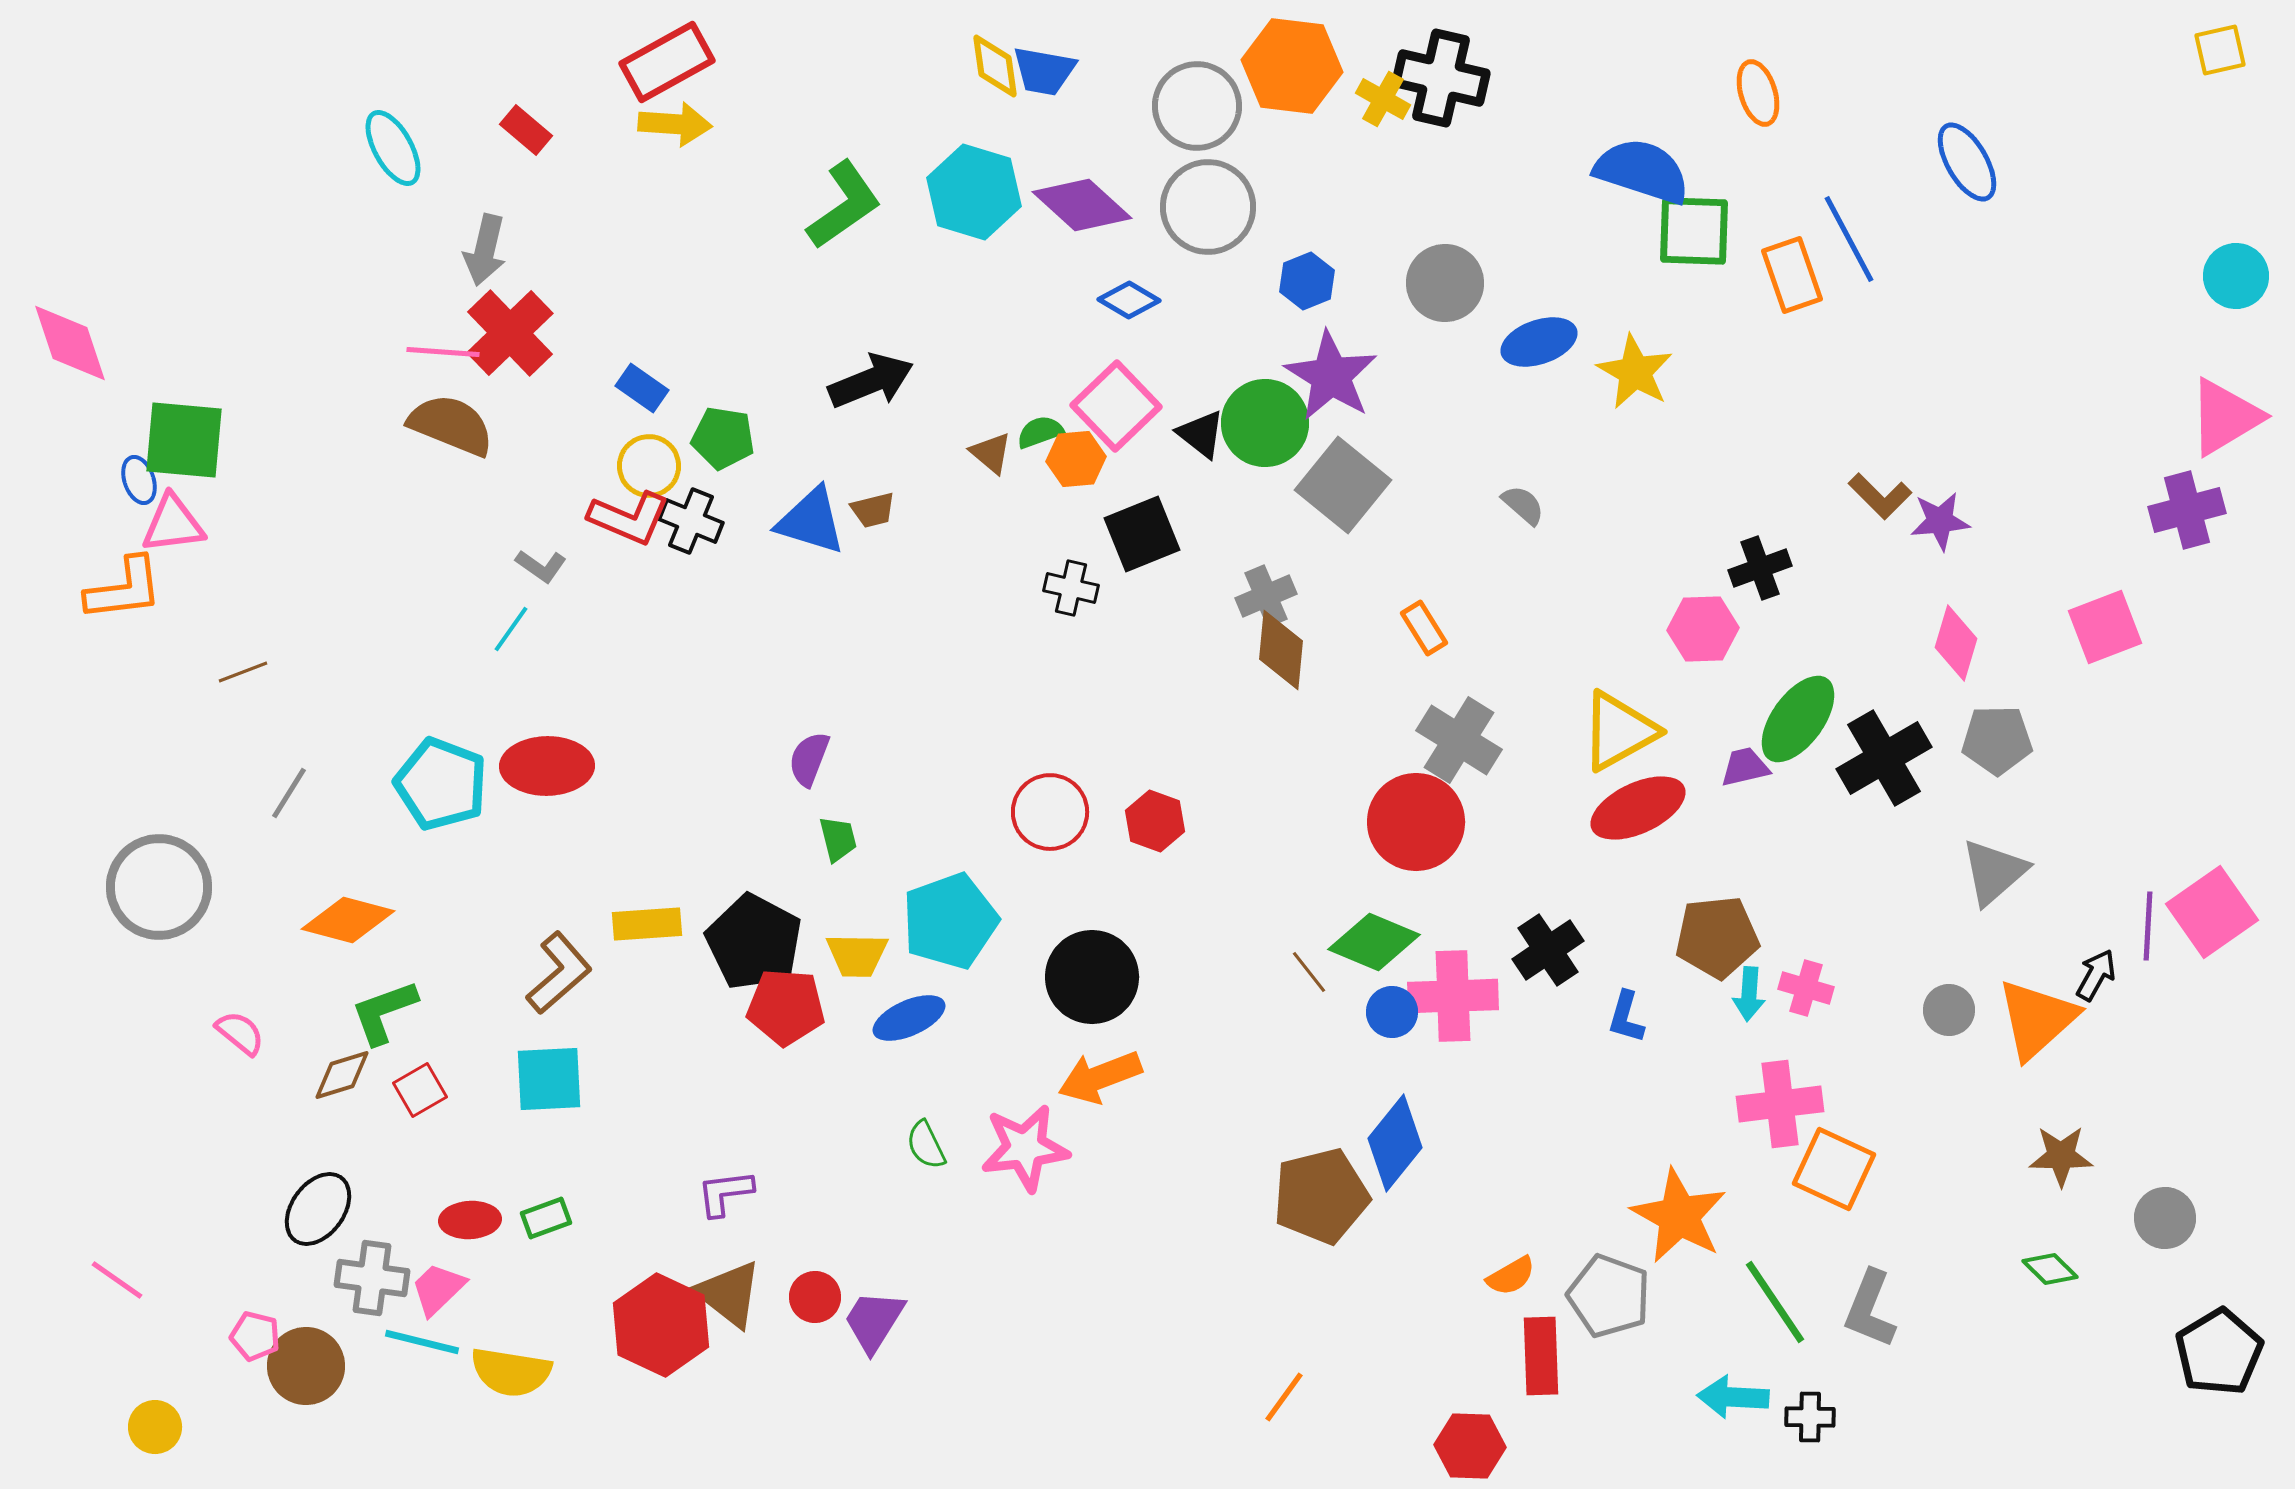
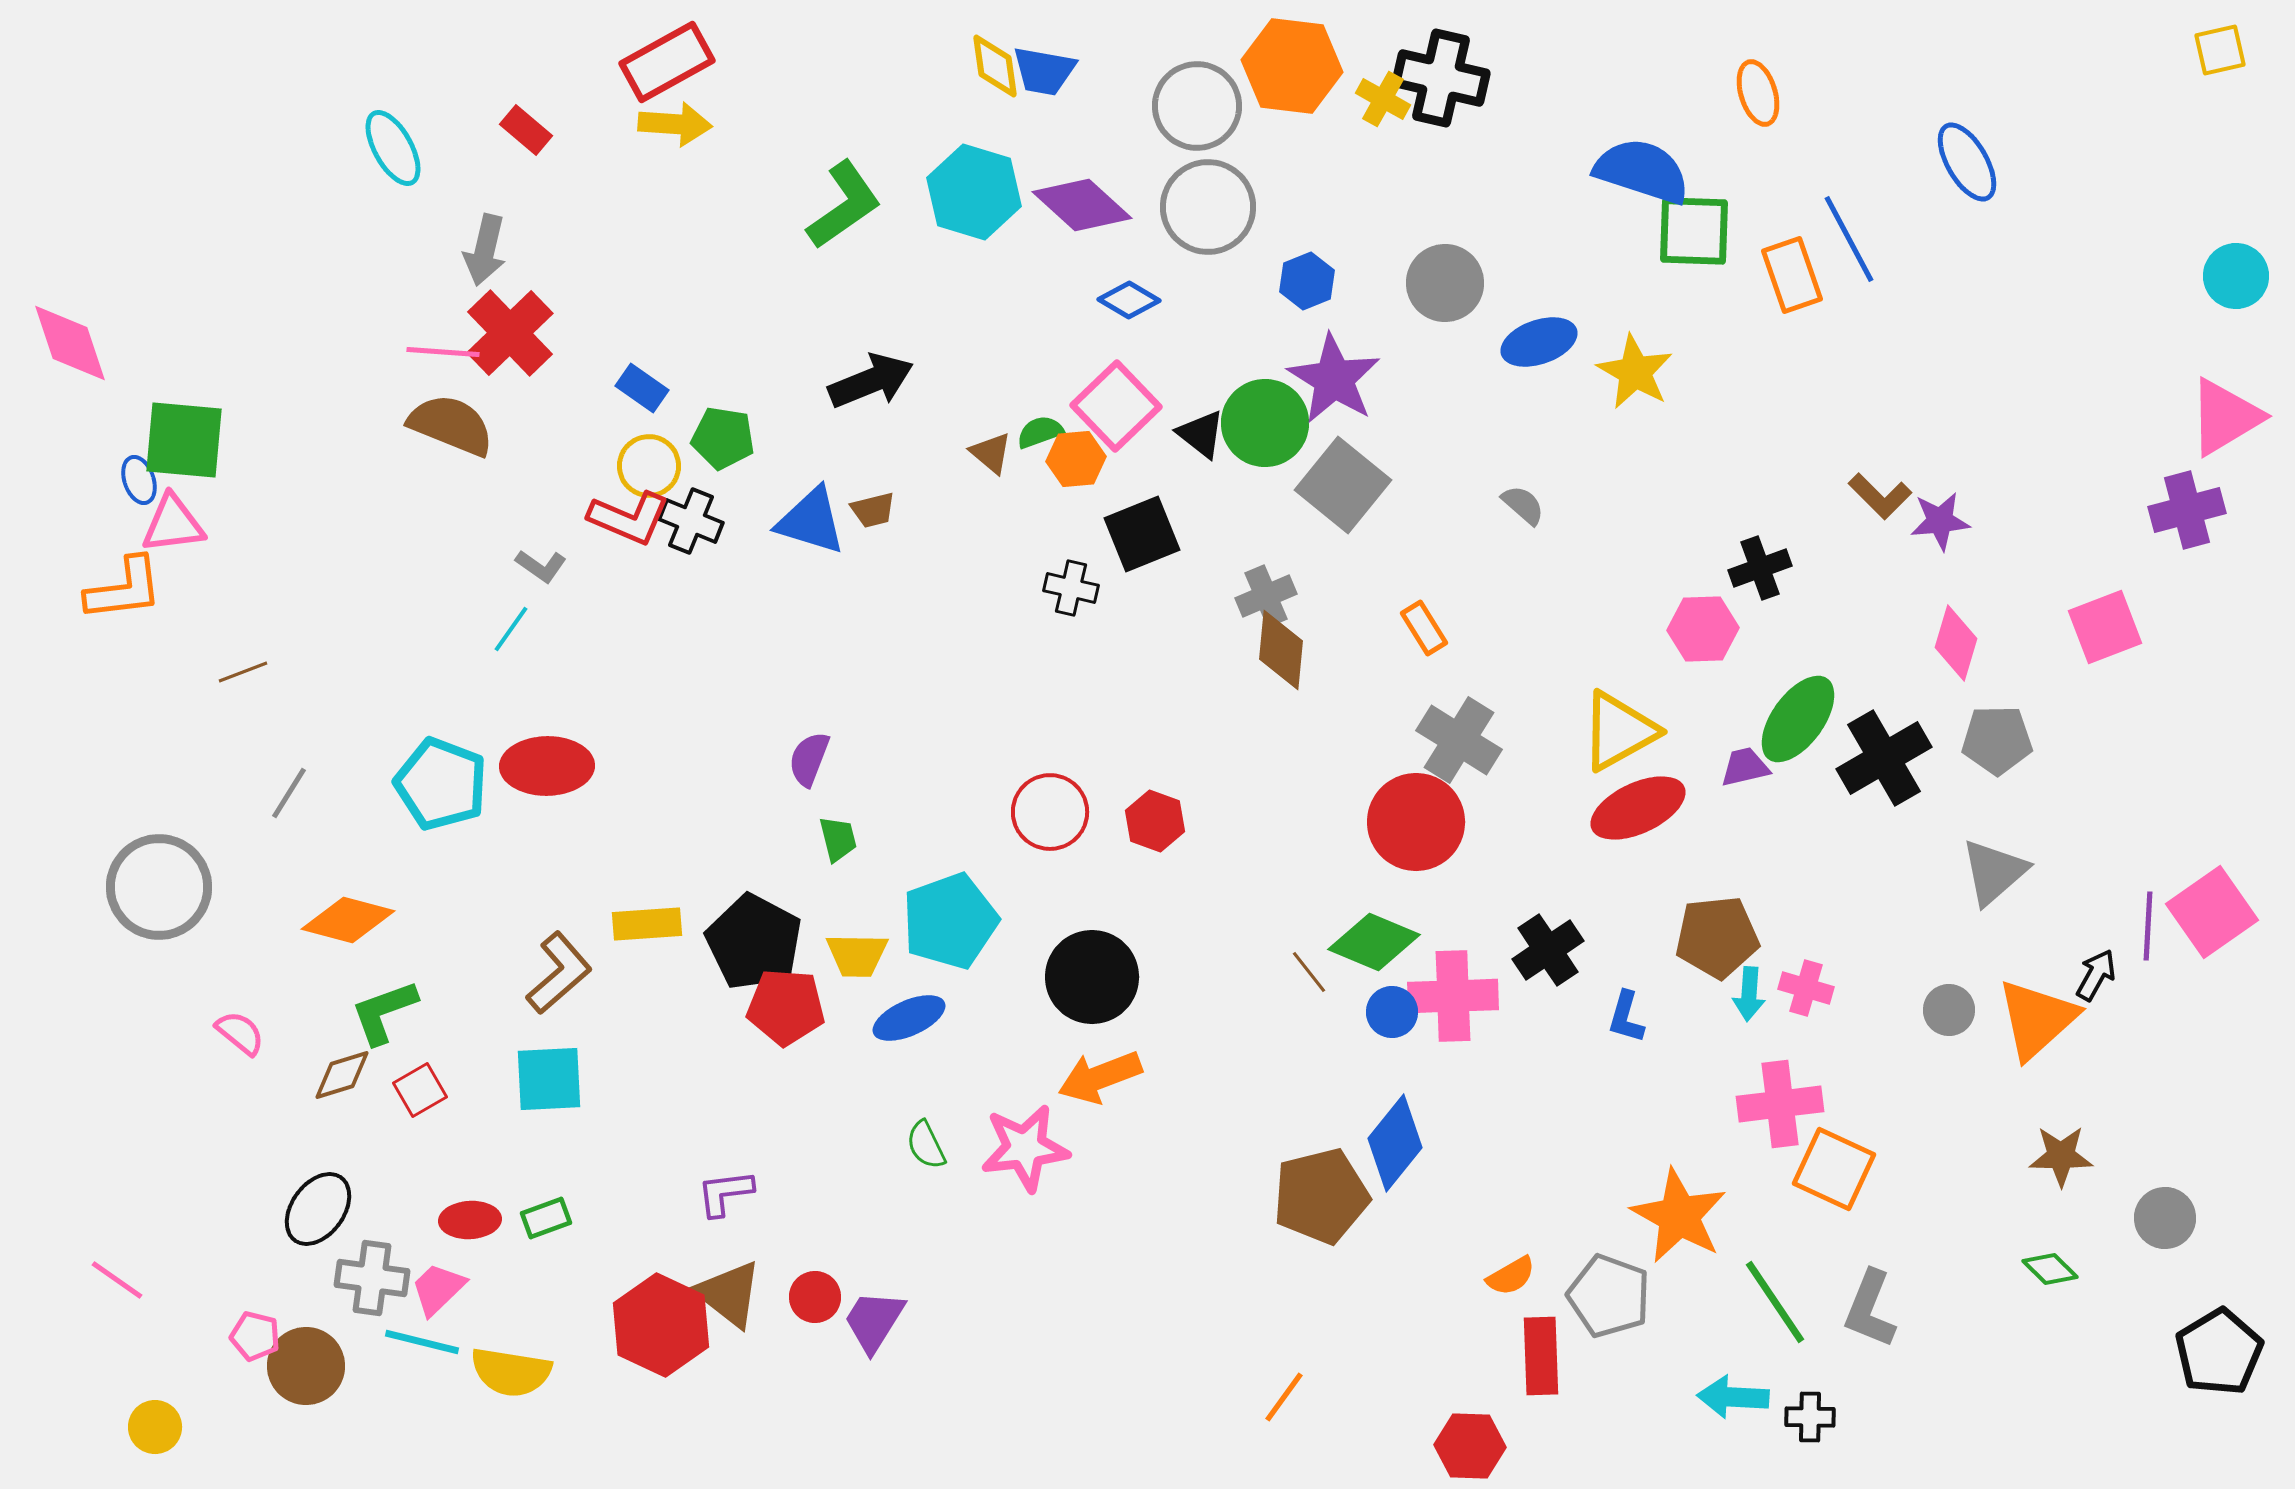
purple star at (1331, 376): moved 3 px right, 3 px down
